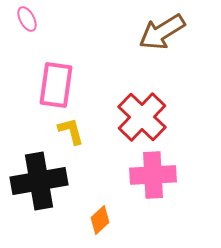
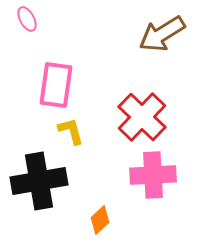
brown arrow: moved 2 px down
